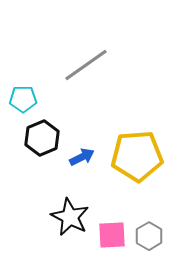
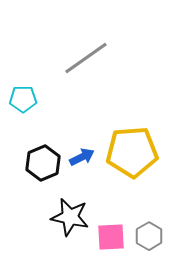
gray line: moved 7 px up
black hexagon: moved 1 px right, 25 px down
yellow pentagon: moved 5 px left, 4 px up
black star: rotated 15 degrees counterclockwise
pink square: moved 1 px left, 2 px down
